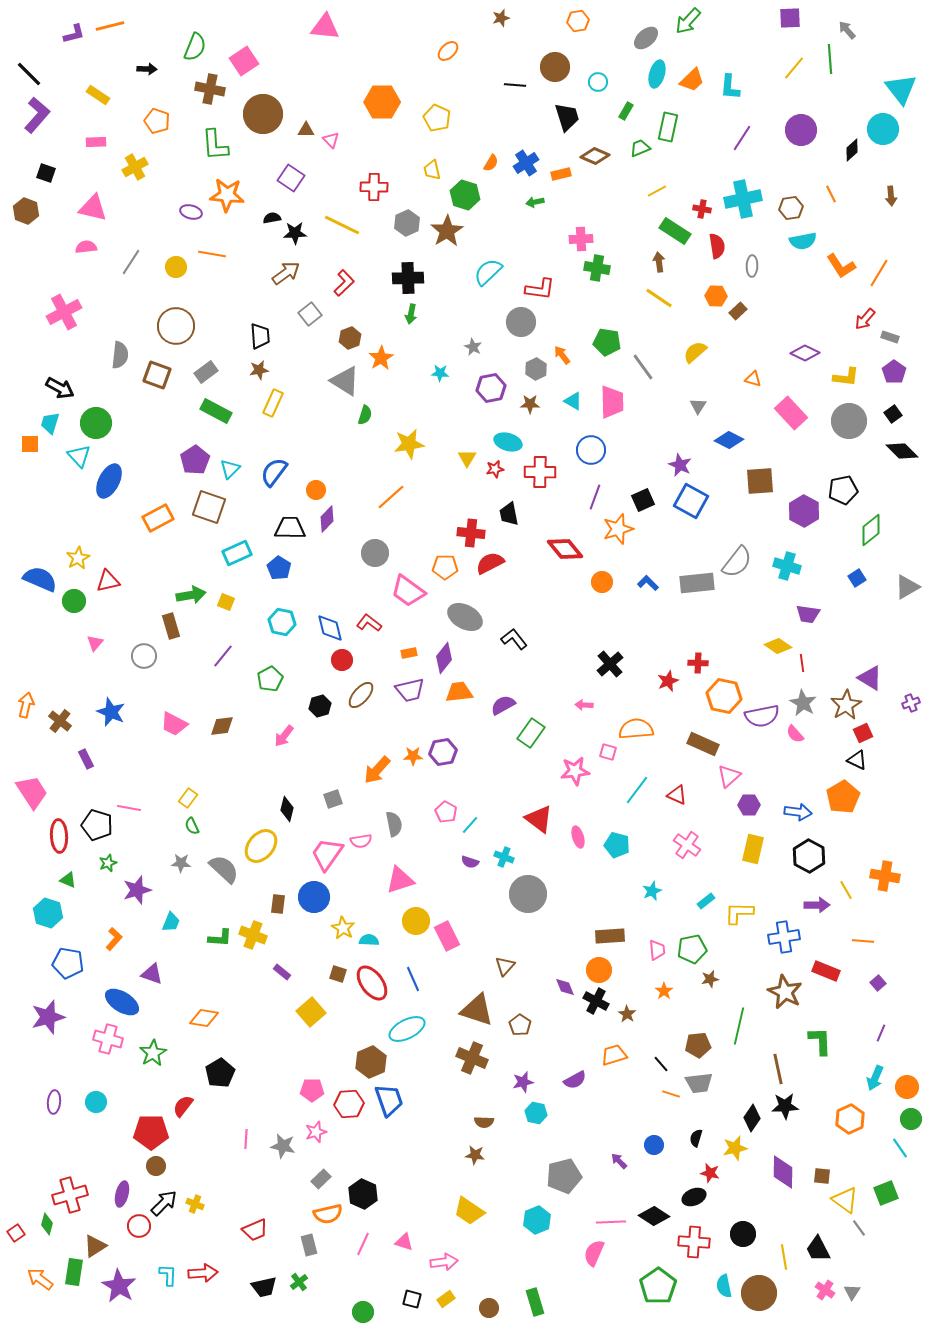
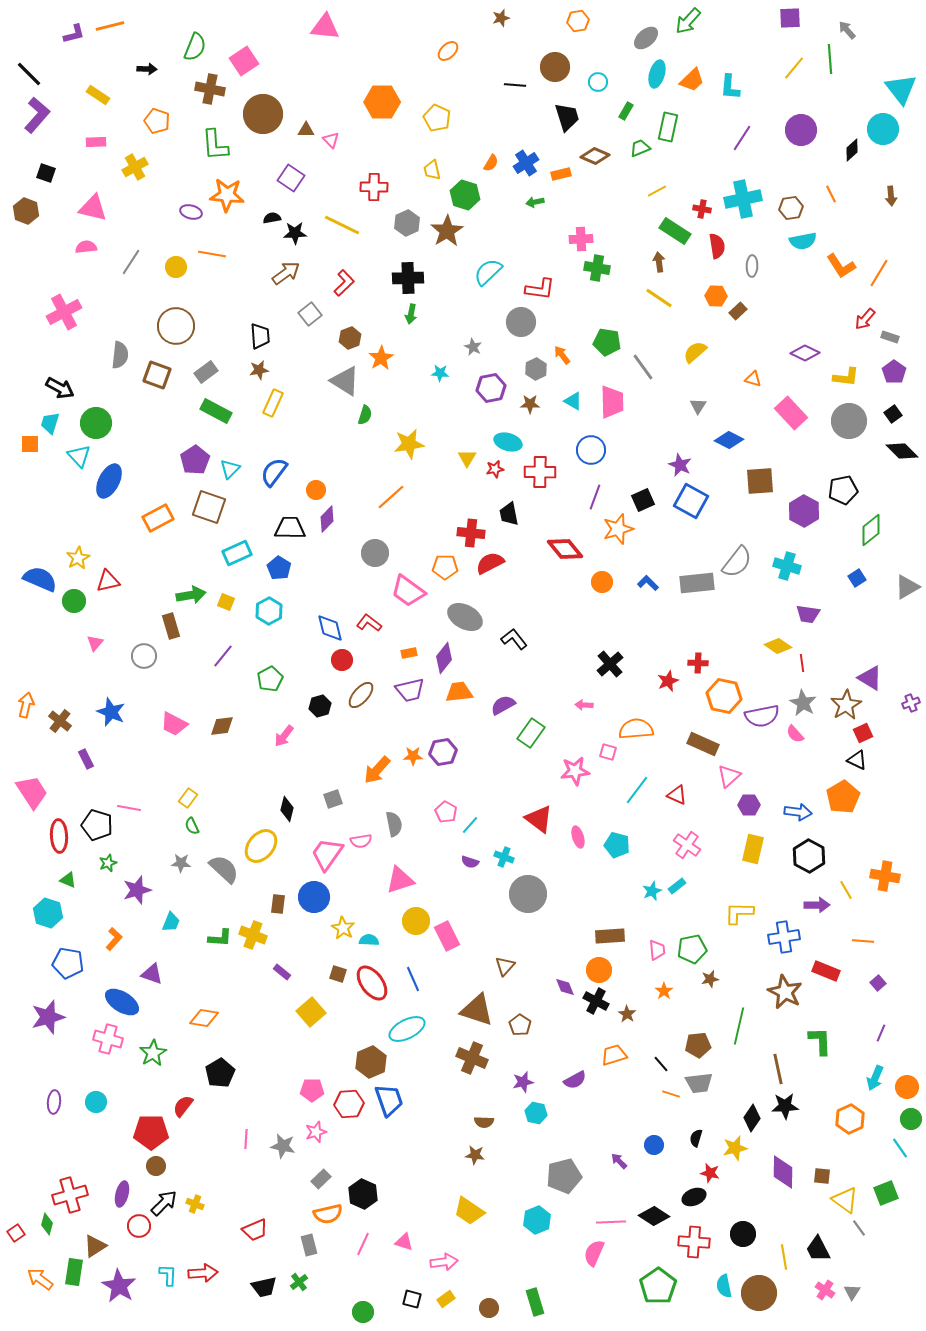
cyan hexagon at (282, 622): moved 13 px left, 11 px up; rotated 20 degrees clockwise
cyan rectangle at (706, 901): moved 29 px left, 15 px up
